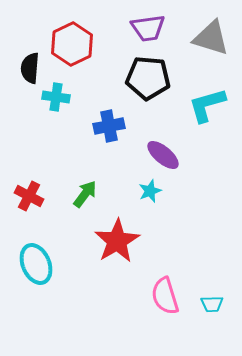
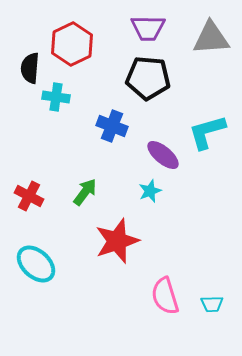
purple trapezoid: rotated 9 degrees clockwise
gray triangle: rotated 21 degrees counterclockwise
cyan L-shape: moved 27 px down
blue cross: moved 3 px right; rotated 32 degrees clockwise
green arrow: moved 2 px up
red star: rotated 12 degrees clockwise
cyan ellipse: rotated 24 degrees counterclockwise
